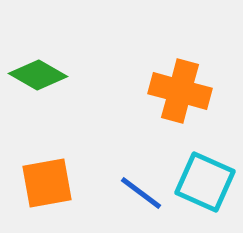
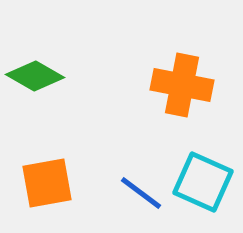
green diamond: moved 3 px left, 1 px down
orange cross: moved 2 px right, 6 px up; rotated 4 degrees counterclockwise
cyan square: moved 2 px left
